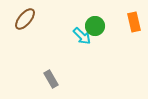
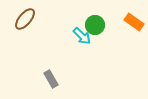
orange rectangle: rotated 42 degrees counterclockwise
green circle: moved 1 px up
